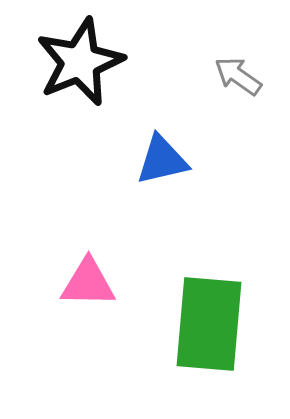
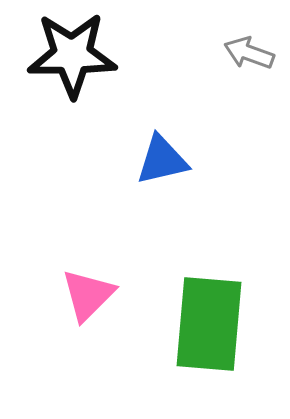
black star: moved 8 px left, 7 px up; rotated 22 degrees clockwise
gray arrow: moved 11 px right, 23 px up; rotated 15 degrees counterclockwise
pink triangle: moved 12 px down; rotated 46 degrees counterclockwise
